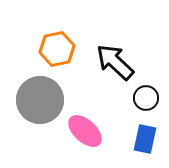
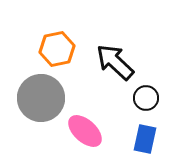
gray circle: moved 1 px right, 2 px up
